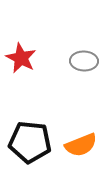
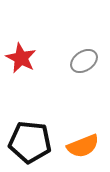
gray ellipse: rotated 36 degrees counterclockwise
orange semicircle: moved 2 px right, 1 px down
